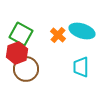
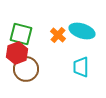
green square: rotated 15 degrees counterclockwise
